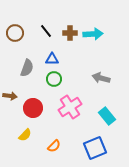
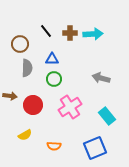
brown circle: moved 5 px right, 11 px down
gray semicircle: rotated 18 degrees counterclockwise
red circle: moved 3 px up
yellow semicircle: rotated 16 degrees clockwise
orange semicircle: rotated 48 degrees clockwise
